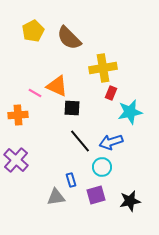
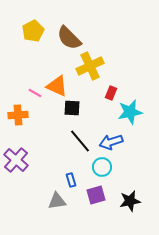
yellow cross: moved 13 px left, 2 px up; rotated 16 degrees counterclockwise
gray triangle: moved 1 px right, 4 px down
